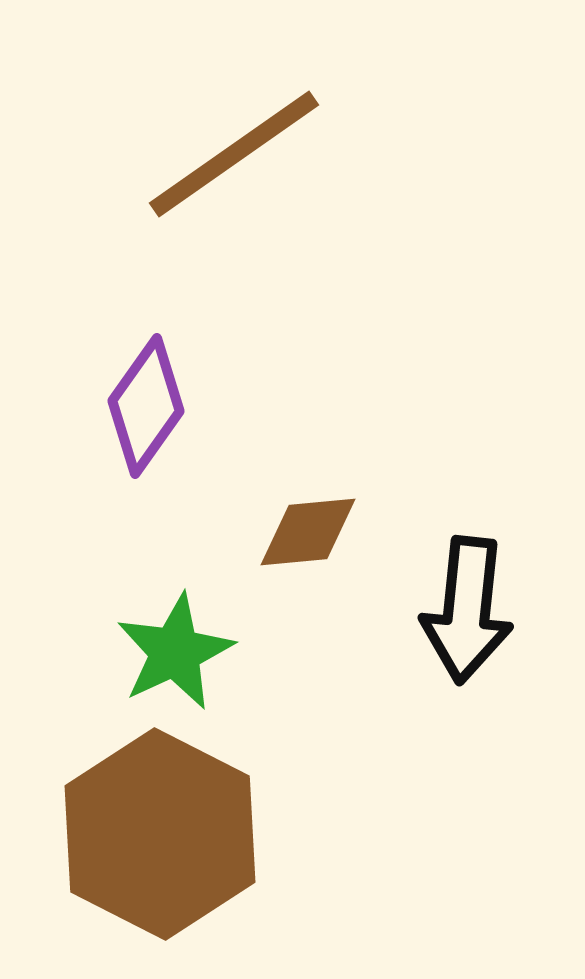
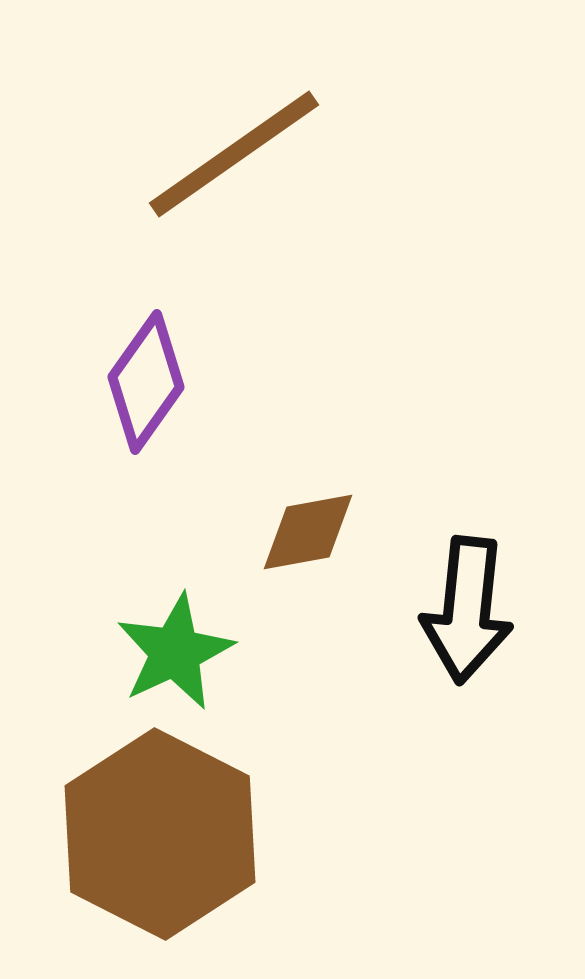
purple diamond: moved 24 px up
brown diamond: rotated 5 degrees counterclockwise
